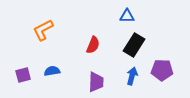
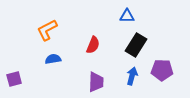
orange L-shape: moved 4 px right
black rectangle: moved 2 px right
blue semicircle: moved 1 px right, 12 px up
purple square: moved 9 px left, 4 px down
